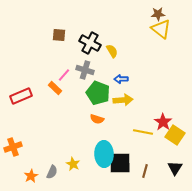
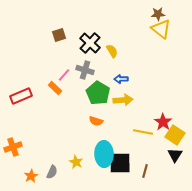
brown square: rotated 24 degrees counterclockwise
black cross: rotated 15 degrees clockwise
green pentagon: rotated 10 degrees clockwise
orange semicircle: moved 1 px left, 2 px down
yellow star: moved 3 px right, 2 px up
black triangle: moved 13 px up
